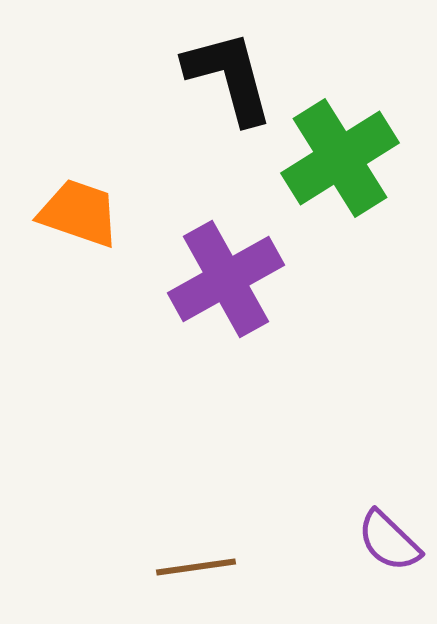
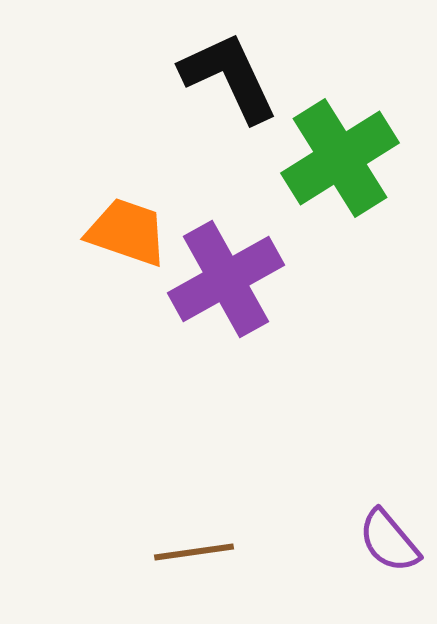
black L-shape: rotated 10 degrees counterclockwise
orange trapezoid: moved 48 px right, 19 px down
purple semicircle: rotated 6 degrees clockwise
brown line: moved 2 px left, 15 px up
